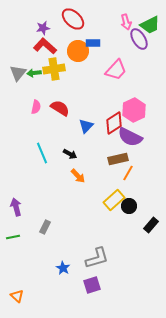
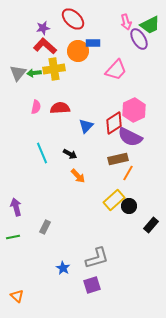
red semicircle: rotated 36 degrees counterclockwise
